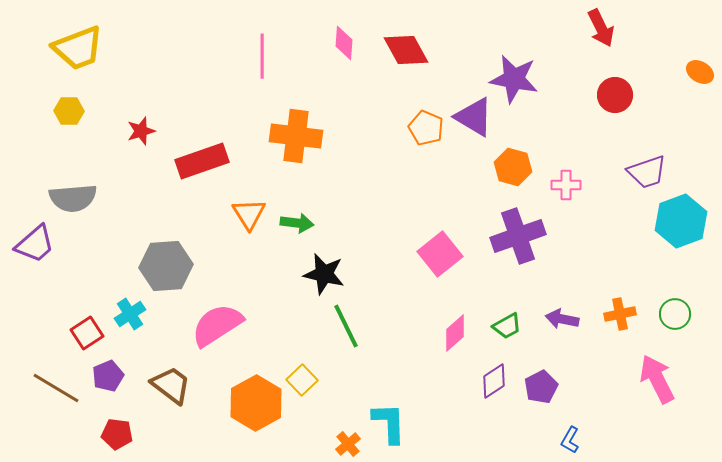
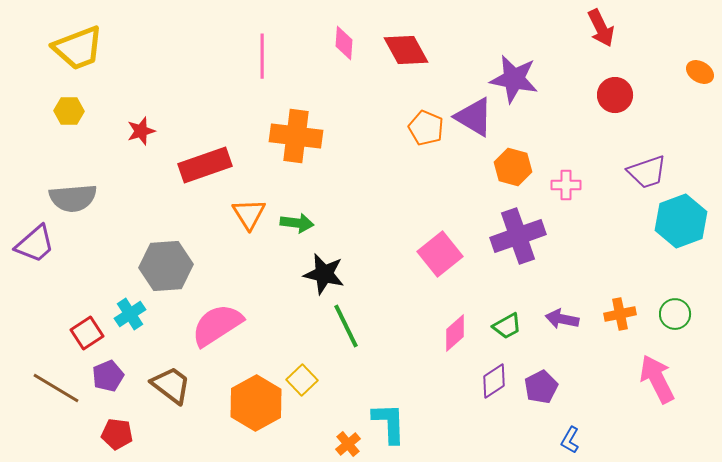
red rectangle at (202, 161): moved 3 px right, 4 px down
